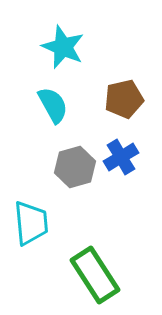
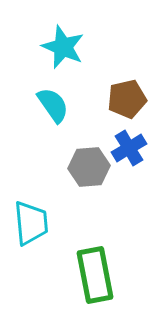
brown pentagon: moved 3 px right
cyan semicircle: rotated 6 degrees counterclockwise
blue cross: moved 8 px right, 9 px up
gray hexagon: moved 14 px right; rotated 12 degrees clockwise
green rectangle: rotated 22 degrees clockwise
